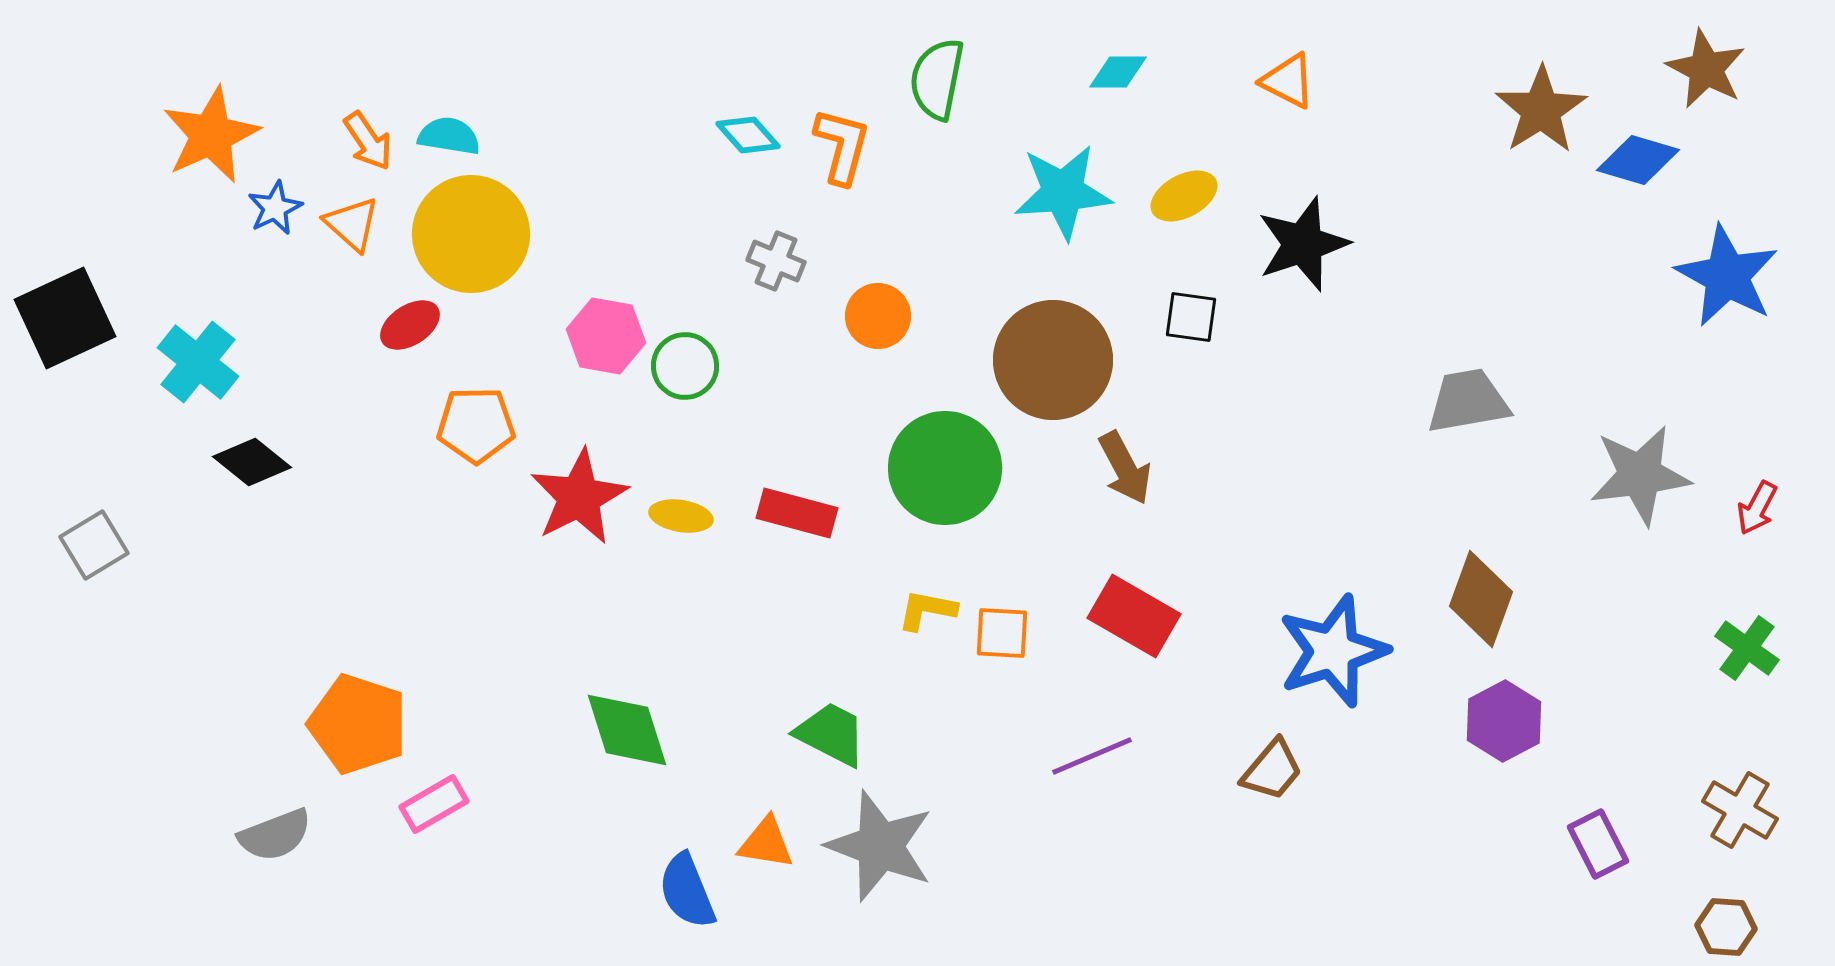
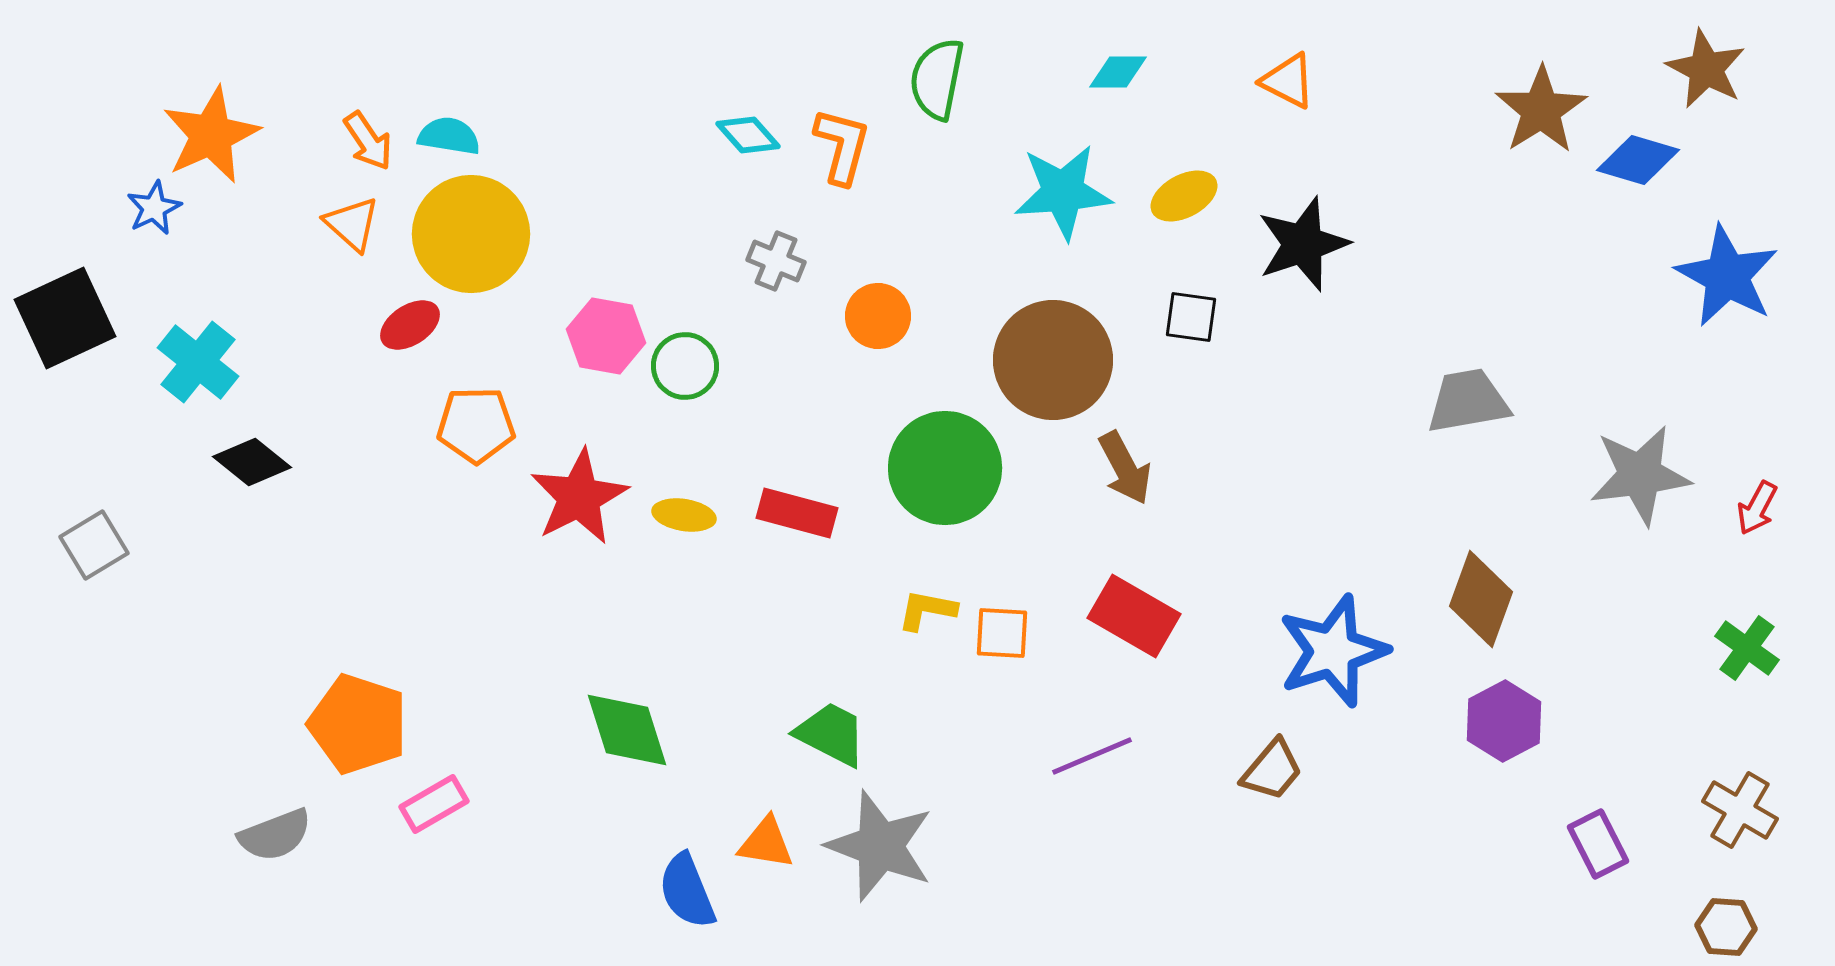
blue star at (275, 208): moved 121 px left
yellow ellipse at (681, 516): moved 3 px right, 1 px up
